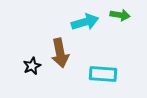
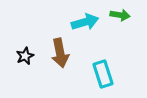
black star: moved 7 px left, 10 px up
cyan rectangle: rotated 68 degrees clockwise
